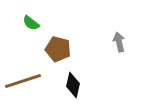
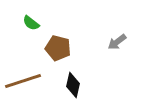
gray arrow: moved 2 px left; rotated 114 degrees counterclockwise
brown pentagon: moved 1 px up
